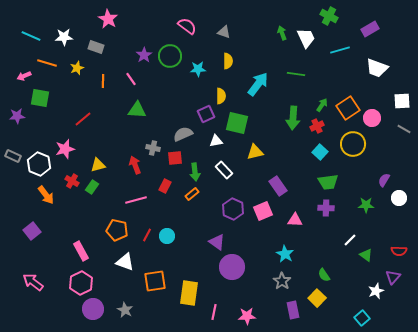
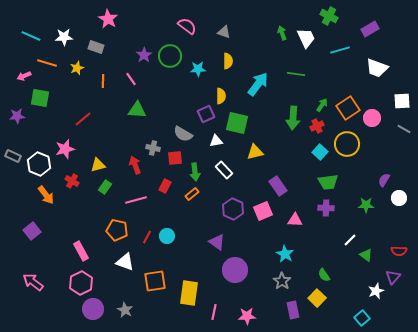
gray semicircle at (183, 134): rotated 126 degrees counterclockwise
yellow circle at (353, 144): moved 6 px left
green rectangle at (92, 187): moved 13 px right
red line at (147, 235): moved 2 px down
purple circle at (232, 267): moved 3 px right, 3 px down
